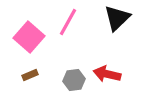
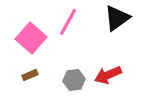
black triangle: rotated 8 degrees clockwise
pink square: moved 2 px right, 1 px down
red arrow: moved 1 px right, 1 px down; rotated 36 degrees counterclockwise
